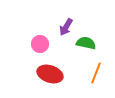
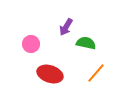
pink circle: moved 9 px left
orange line: rotated 20 degrees clockwise
